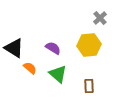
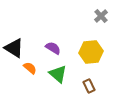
gray cross: moved 1 px right, 2 px up
yellow hexagon: moved 2 px right, 7 px down
brown rectangle: rotated 24 degrees counterclockwise
